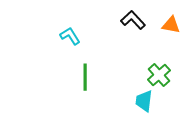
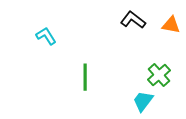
black L-shape: rotated 10 degrees counterclockwise
cyan L-shape: moved 24 px left
cyan trapezoid: moved 1 px left; rotated 30 degrees clockwise
